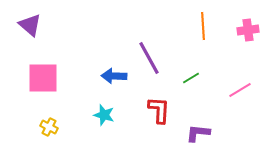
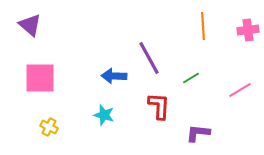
pink square: moved 3 px left
red L-shape: moved 4 px up
